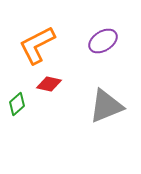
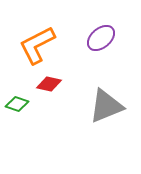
purple ellipse: moved 2 px left, 3 px up; rotated 8 degrees counterclockwise
green diamond: rotated 60 degrees clockwise
